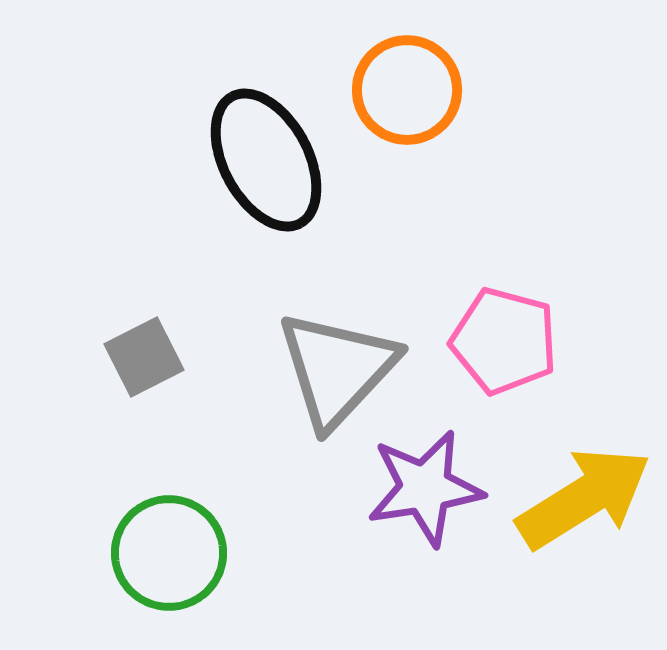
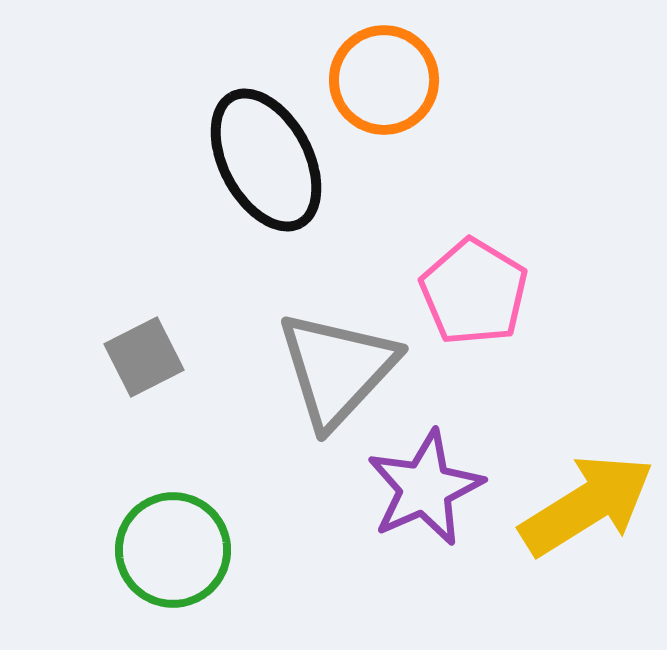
orange circle: moved 23 px left, 10 px up
pink pentagon: moved 30 px left, 49 px up; rotated 16 degrees clockwise
purple star: rotated 15 degrees counterclockwise
yellow arrow: moved 3 px right, 7 px down
green circle: moved 4 px right, 3 px up
